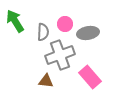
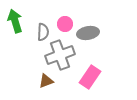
green arrow: rotated 15 degrees clockwise
pink rectangle: rotated 75 degrees clockwise
brown triangle: rotated 28 degrees counterclockwise
